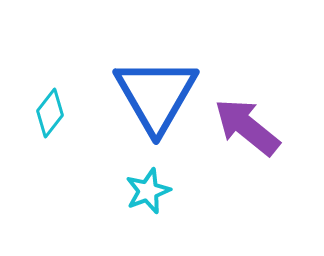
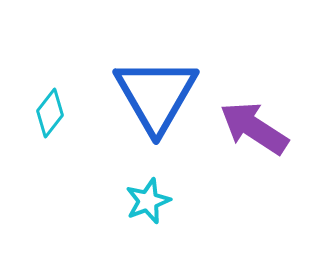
purple arrow: moved 7 px right, 1 px down; rotated 6 degrees counterclockwise
cyan star: moved 10 px down
